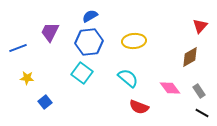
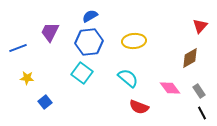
brown diamond: moved 1 px down
black line: rotated 32 degrees clockwise
